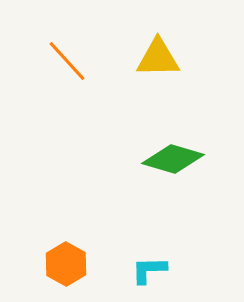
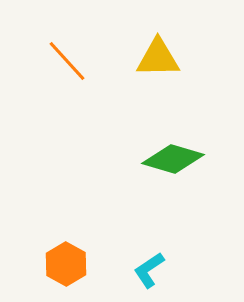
cyan L-shape: rotated 33 degrees counterclockwise
